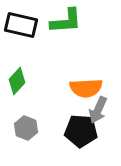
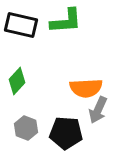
black pentagon: moved 15 px left, 2 px down
